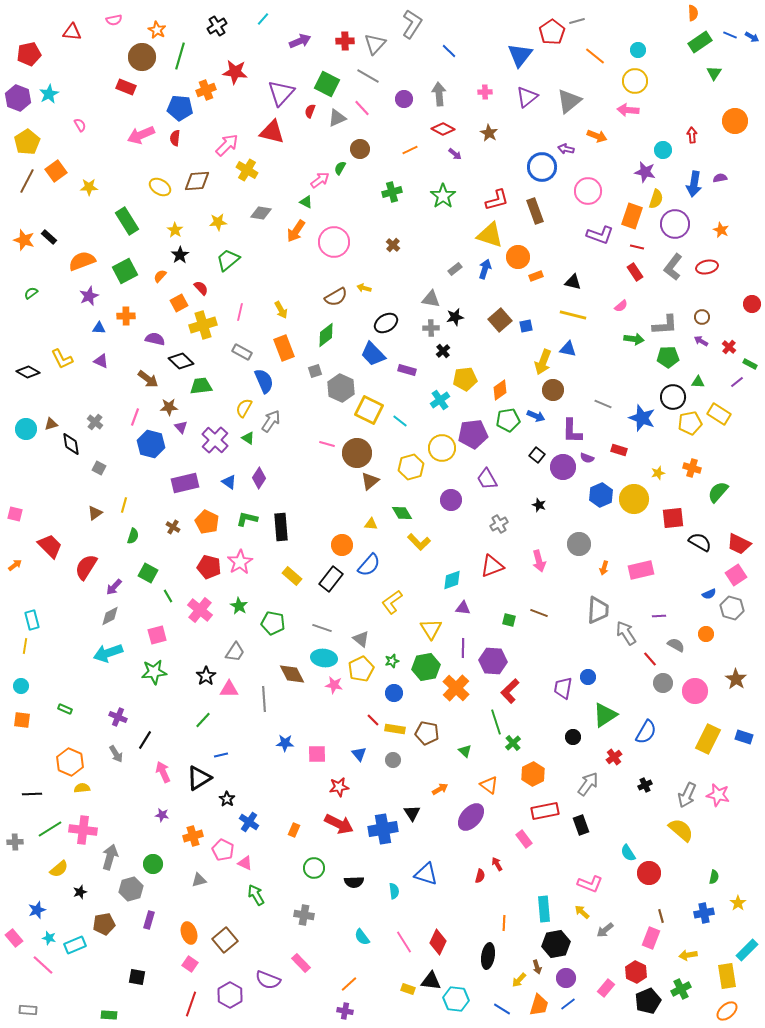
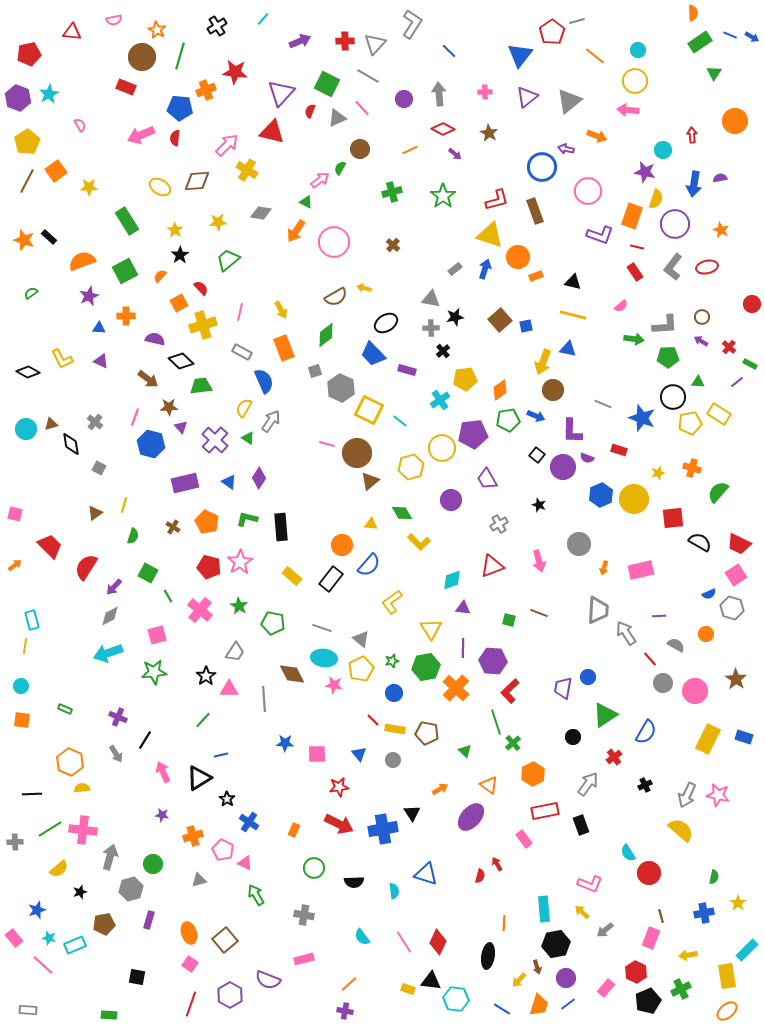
pink rectangle at (301, 963): moved 3 px right, 4 px up; rotated 60 degrees counterclockwise
